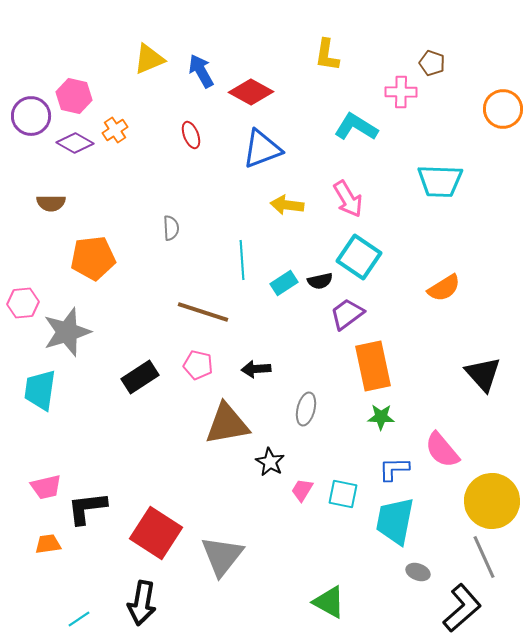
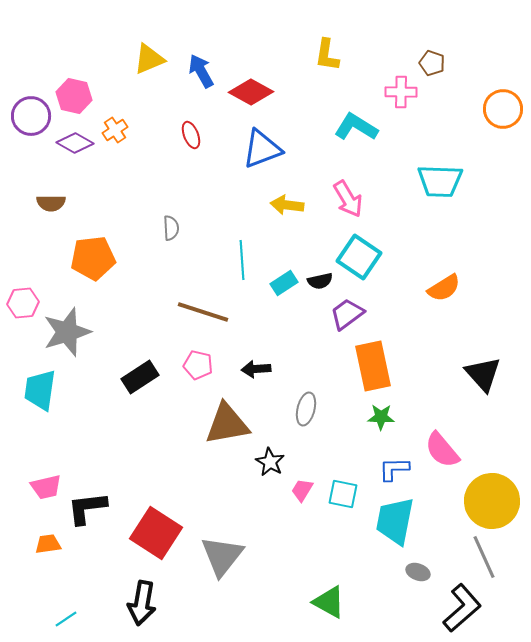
cyan line at (79, 619): moved 13 px left
